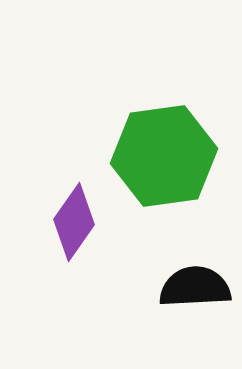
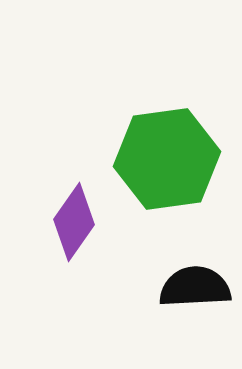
green hexagon: moved 3 px right, 3 px down
